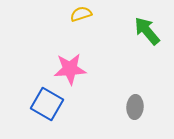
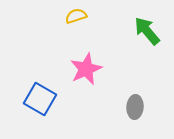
yellow semicircle: moved 5 px left, 2 px down
pink star: moved 16 px right; rotated 20 degrees counterclockwise
blue square: moved 7 px left, 5 px up
